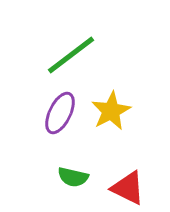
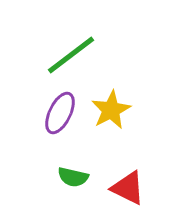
yellow star: moved 1 px up
